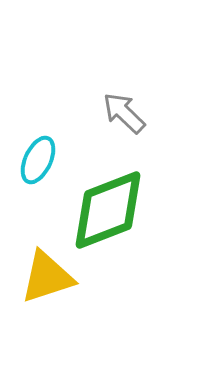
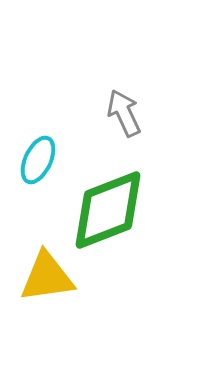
gray arrow: rotated 21 degrees clockwise
yellow triangle: rotated 10 degrees clockwise
